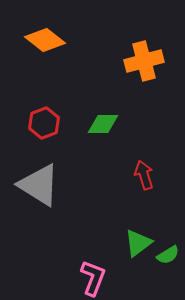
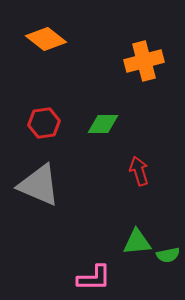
orange diamond: moved 1 px right, 1 px up
red hexagon: rotated 12 degrees clockwise
red arrow: moved 5 px left, 4 px up
gray triangle: rotated 9 degrees counterclockwise
green triangle: moved 1 px left, 1 px up; rotated 32 degrees clockwise
green semicircle: rotated 20 degrees clockwise
pink L-shape: moved 1 px right; rotated 69 degrees clockwise
